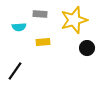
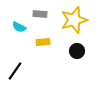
cyan semicircle: rotated 32 degrees clockwise
black circle: moved 10 px left, 3 px down
